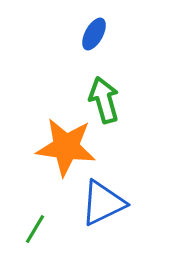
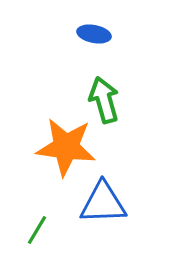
blue ellipse: rotated 72 degrees clockwise
blue triangle: rotated 24 degrees clockwise
green line: moved 2 px right, 1 px down
